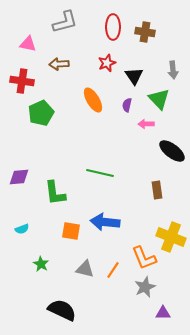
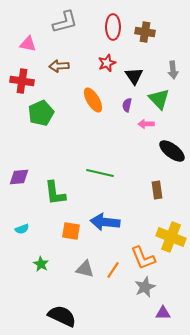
brown arrow: moved 2 px down
orange L-shape: moved 1 px left
black semicircle: moved 6 px down
